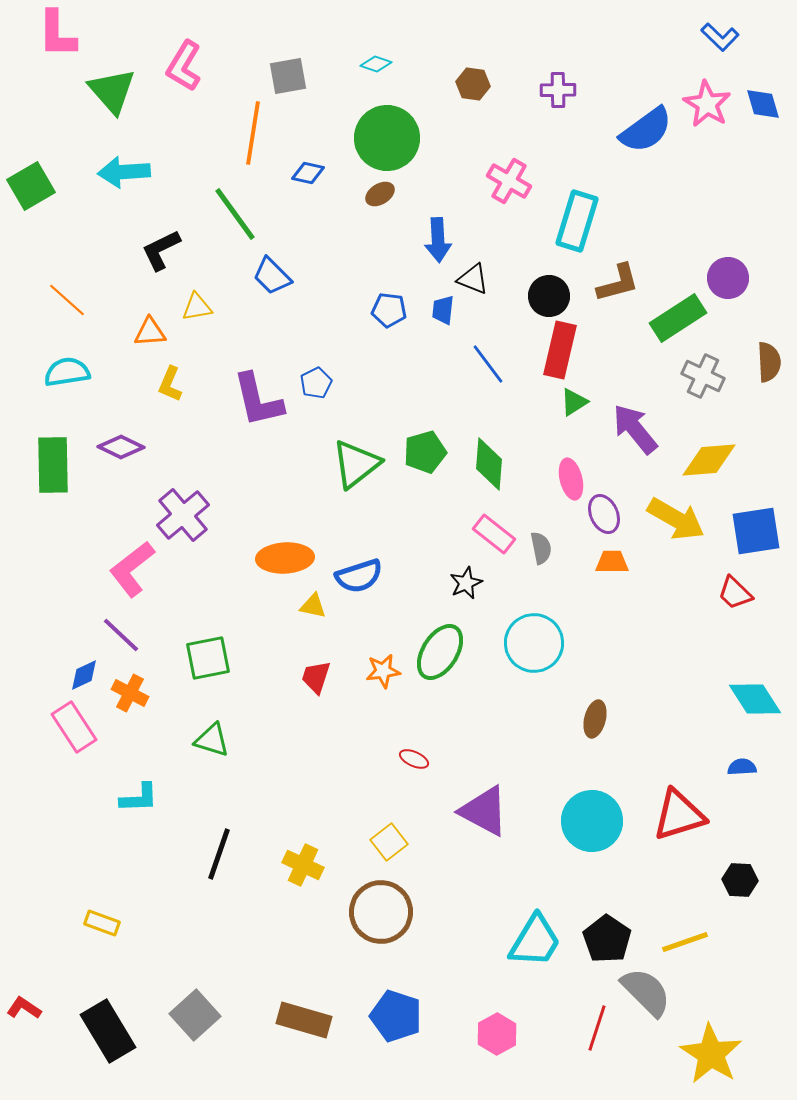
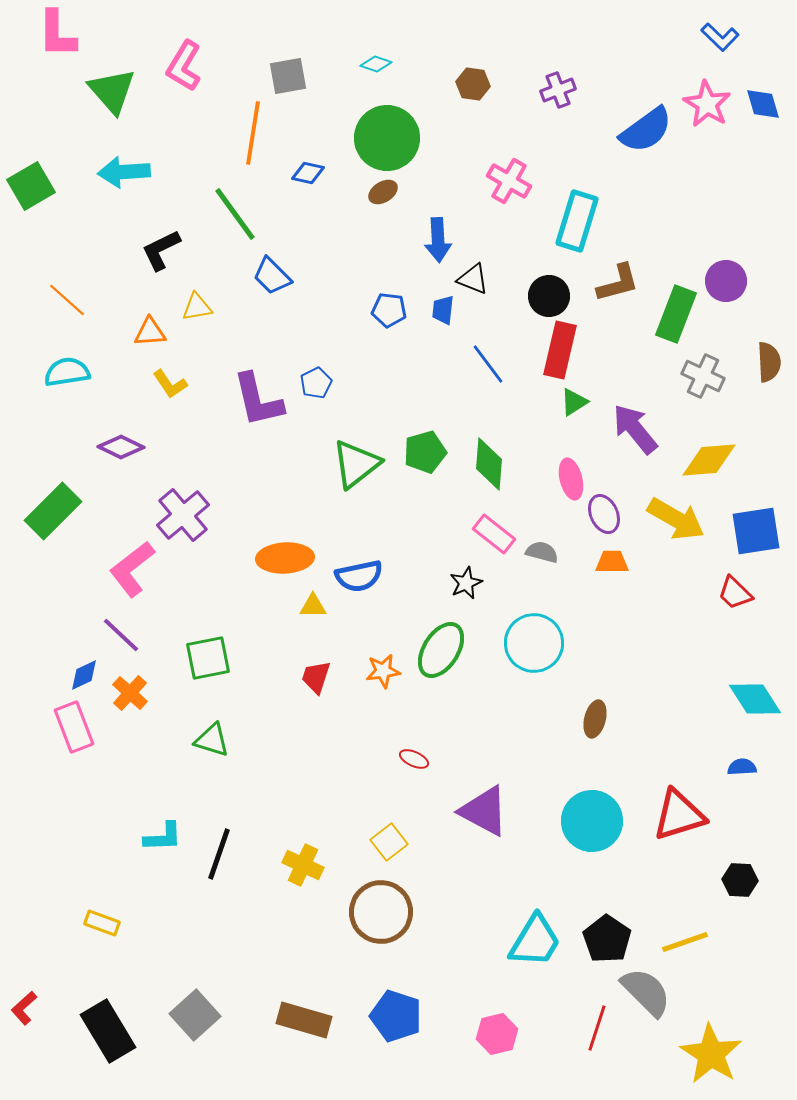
purple cross at (558, 90): rotated 20 degrees counterclockwise
brown ellipse at (380, 194): moved 3 px right, 2 px up
purple circle at (728, 278): moved 2 px left, 3 px down
green rectangle at (678, 318): moved 2 px left, 4 px up; rotated 36 degrees counterclockwise
yellow L-shape at (170, 384): rotated 57 degrees counterclockwise
green rectangle at (53, 465): moved 46 px down; rotated 46 degrees clockwise
gray semicircle at (541, 548): moved 1 px right, 4 px down; rotated 64 degrees counterclockwise
blue semicircle at (359, 576): rotated 6 degrees clockwise
yellow triangle at (313, 606): rotated 12 degrees counterclockwise
green ellipse at (440, 652): moved 1 px right, 2 px up
orange cross at (130, 693): rotated 15 degrees clockwise
pink rectangle at (74, 727): rotated 12 degrees clockwise
cyan L-shape at (139, 798): moved 24 px right, 39 px down
red L-shape at (24, 1008): rotated 76 degrees counterclockwise
pink hexagon at (497, 1034): rotated 15 degrees clockwise
